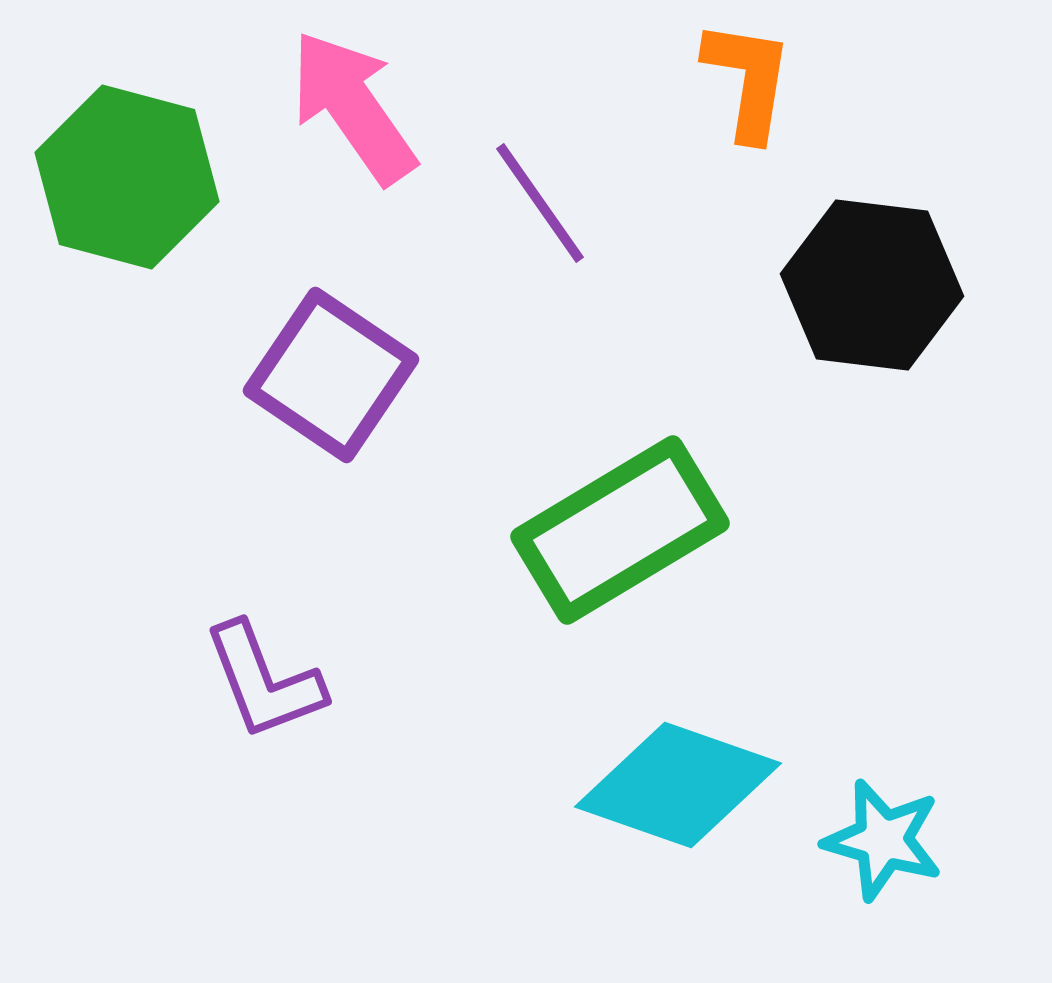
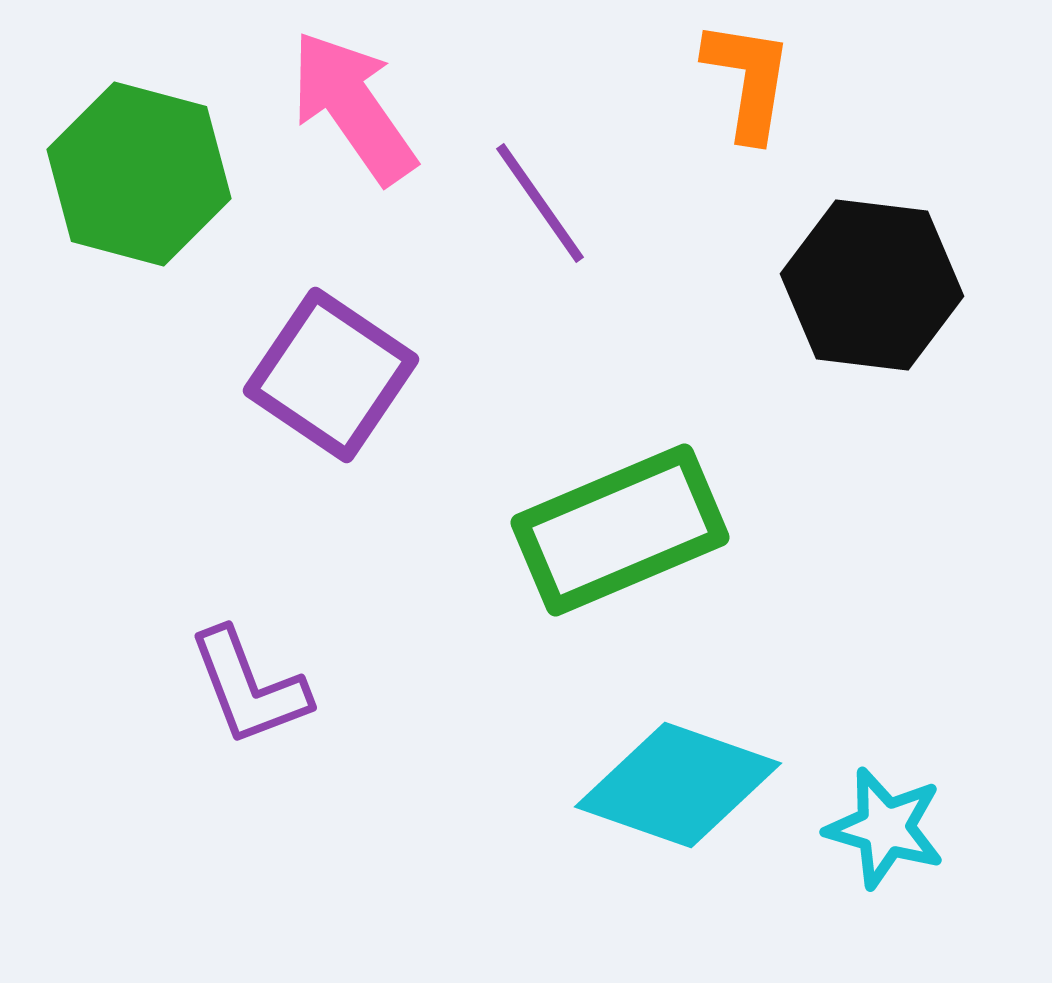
green hexagon: moved 12 px right, 3 px up
green rectangle: rotated 8 degrees clockwise
purple L-shape: moved 15 px left, 6 px down
cyan star: moved 2 px right, 12 px up
